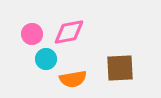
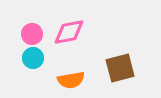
cyan circle: moved 13 px left, 1 px up
brown square: rotated 12 degrees counterclockwise
orange semicircle: moved 2 px left, 1 px down
